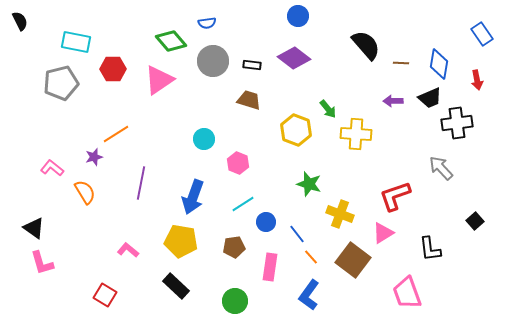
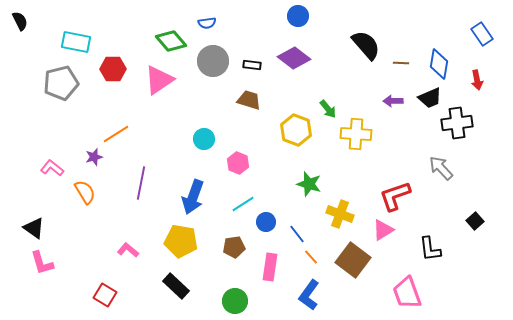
pink triangle at (383, 233): moved 3 px up
